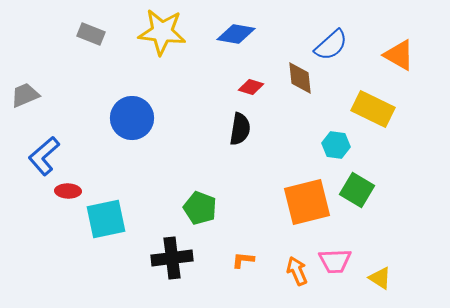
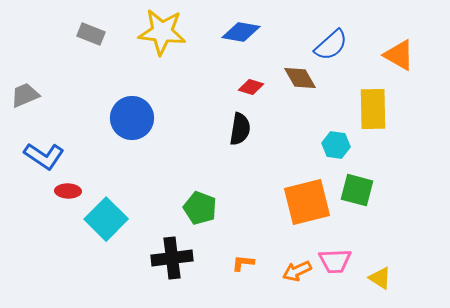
blue diamond: moved 5 px right, 2 px up
brown diamond: rotated 24 degrees counterclockwise
yellow rectangle: rotated 63 degrees clockwise
blue L-shape: rotated 105 degrees counterclockwise
green square: rotated 16 degrees counterclockwise
cyan square: rotated 33 degrees counterclockwise
orange L-shape: moved 3 px down
orange arrow: rotated 92 degrees counterclockwise
